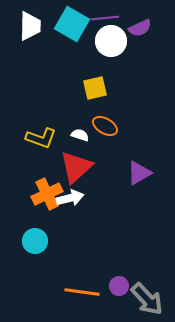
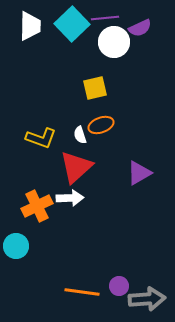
cyan square: rotated 16 degrees clockwise
white circle: moved 3 px right, 1 px down
orange ellipse: moved 4 px left, 1 px up; rotated 50 degrees counterclockwise
white semicircle: rotated 126 degrees counterclockwise
orange cross: moved 10 px left, 12 px down
white arrow: rotated 12 degrees clockwise
cyan circle: moved 19 px left, 5 px down
gray arrow: rotated 51 degrees counterclockwise
